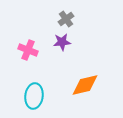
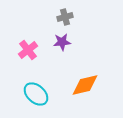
gray cross: moved 1 px left, 2 px up; rotated 21 degrees clockwise
pink cross: rotated 30 degrees clockwise
cyan ellipse: moved 2 px right, 2 px up; rotated 55 degrees counterclockwise
